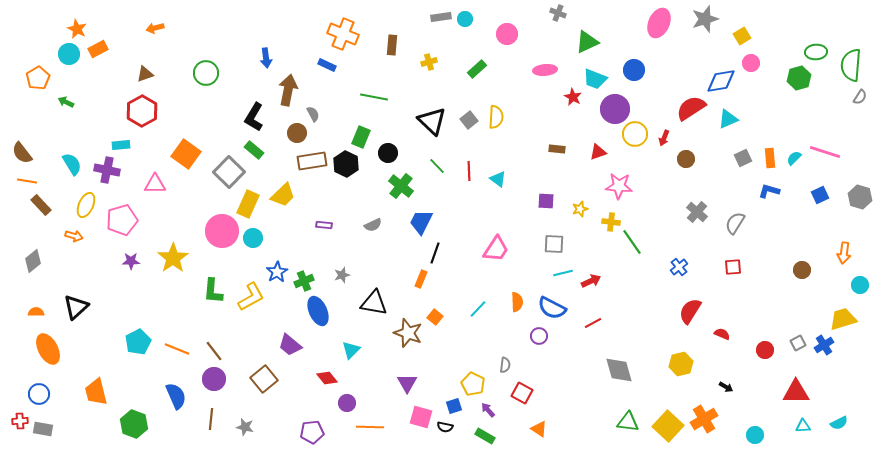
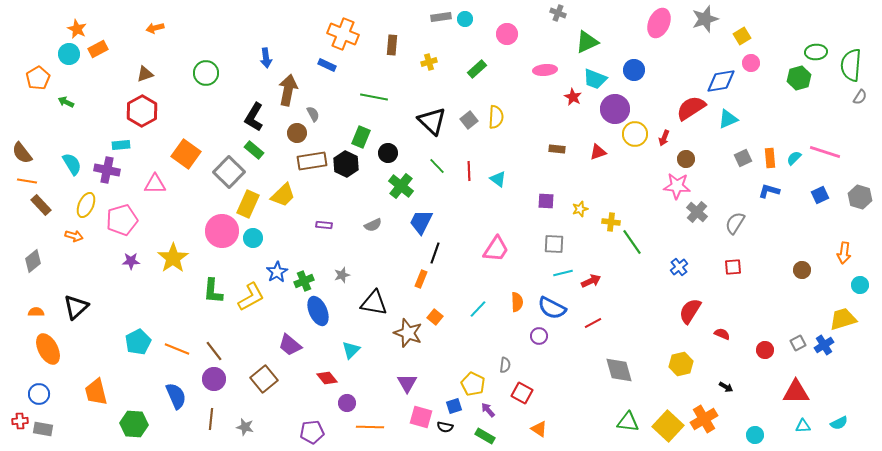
pink star at (619, 186): moved 58 px right
green hexagon at (134, 424): rotated 16 degrees counterclockwise
